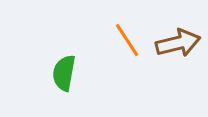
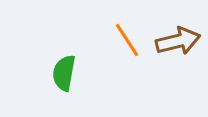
brown arrow: moved 2 px up
